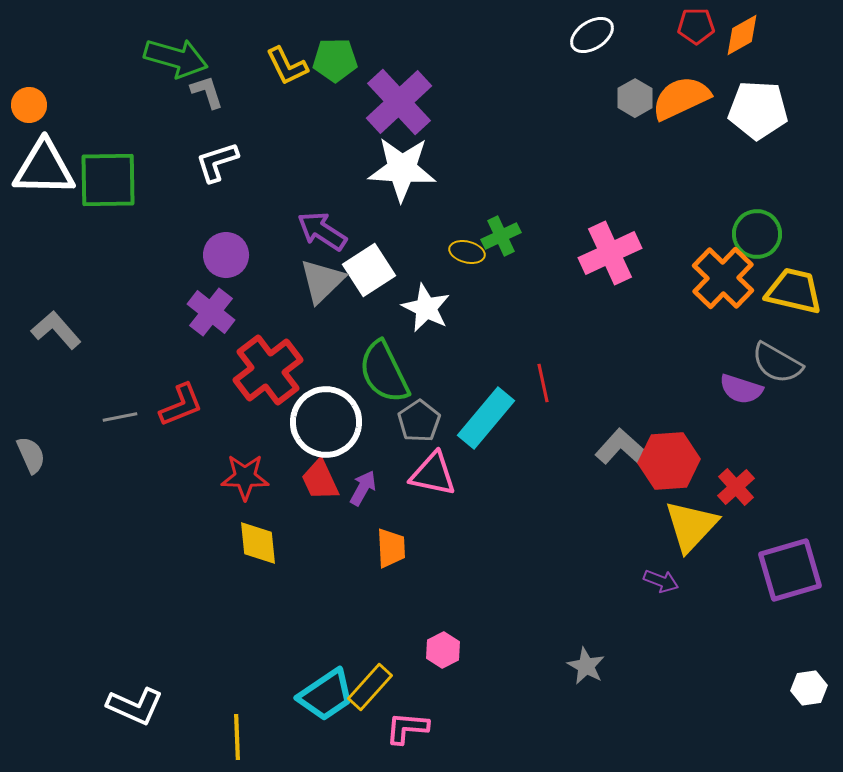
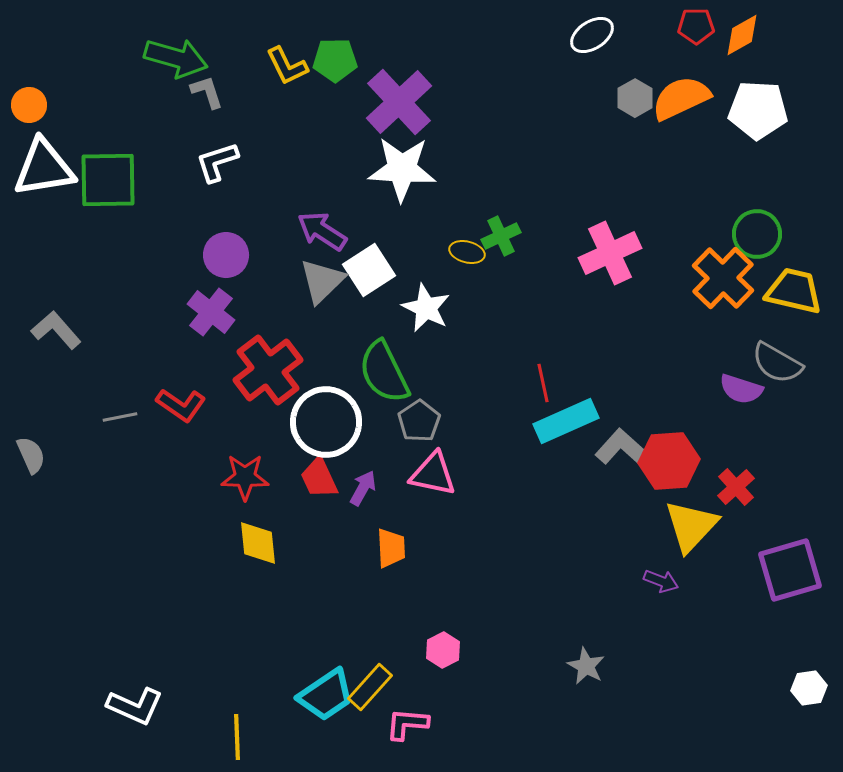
white triangle at (44, 168): rotated 10 degrees counterclockwise
red L-shape at (181, 405): rotated 57 degrees clockwise
cyan rectangle at (486, 418): moved 80 px right, 3 px down; rotated 26 degrees clockwise
red trapezoid at (320, 480): moved 1 px left, 2 px up
pink L-shape at (407, 728): moved 4 px up
